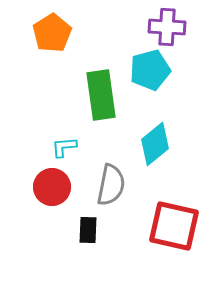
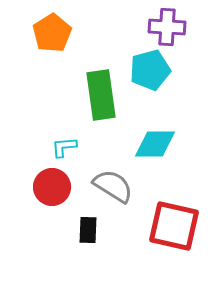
cyan diamond: rotated 39 degrees clockwise
gray semicircle: moved 2 px right, 1 px down; rotated 69 degrees counterclockwise
